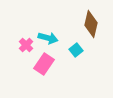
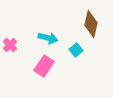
pink cross: moved 16 px left
pink rectangle: moved 2 px down
